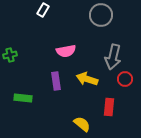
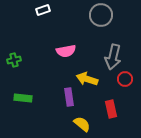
white rectangle: rotated 40 degrees clockwise
green cross: moved 4 px right, 5 px down
purple rectangle: moved 13 px right, 16 px down
red rectangle: moved 2 px right, 2 px down; rotated 18 degrees counterclockwise
